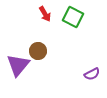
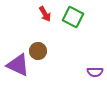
purple triangle: rotated 45 degrees counterclockwise
purple semicircle: moved 3 px right, 2 px up; rotated 28 degrees clockwise
